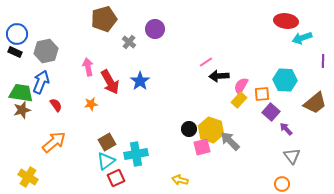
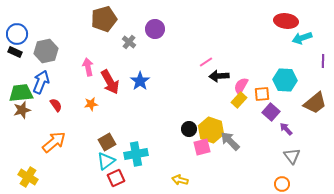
green trapezoid: rotated 15 degrees counterclockwise
